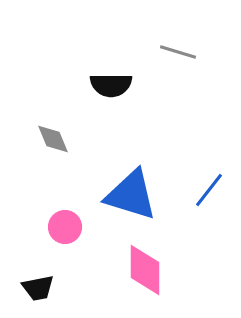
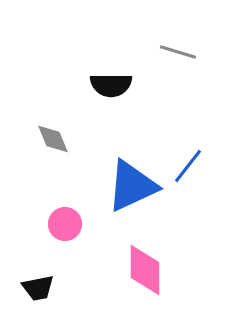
blue line: moved 21 px left, 24 px up
blue triangle: moved 1 px right, 9 px up; rotated 42 degrees counterclockwise
pink circle: moved 3 px up
